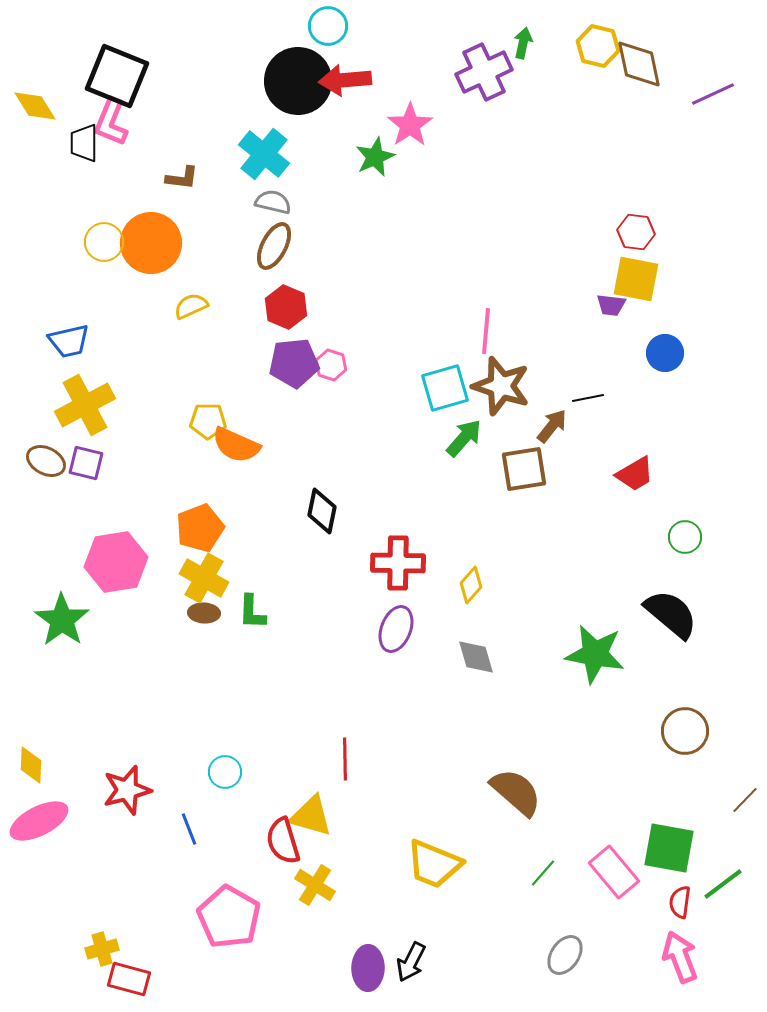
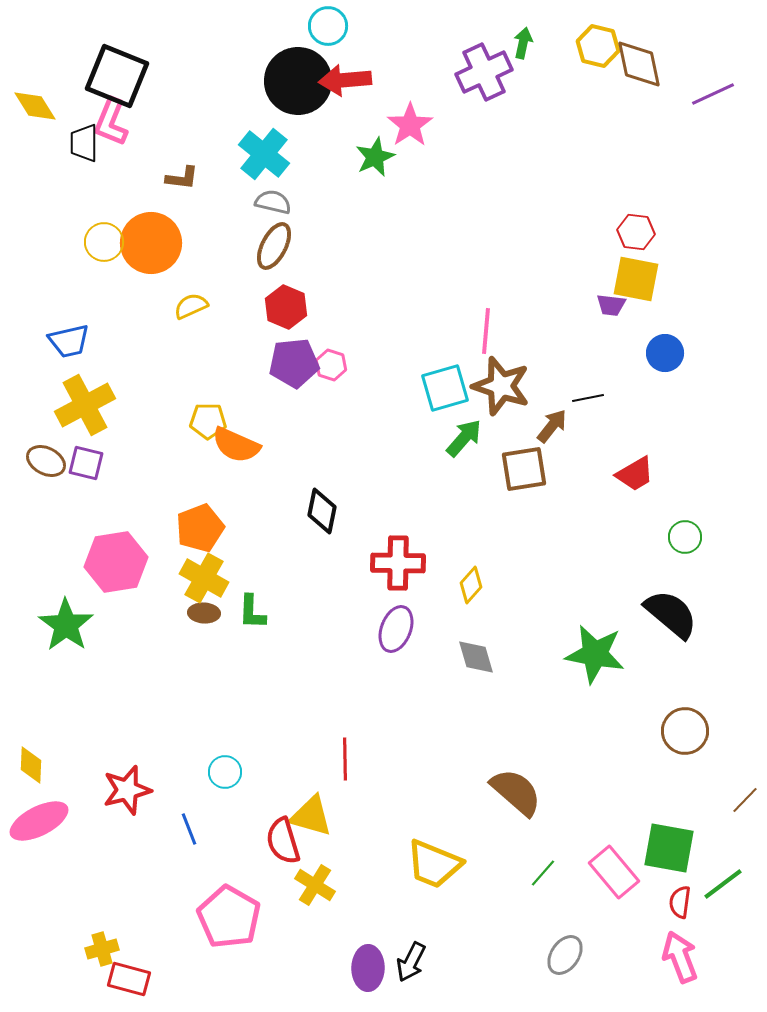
green star at (62, 620): moved 4 px right, 5 px down
